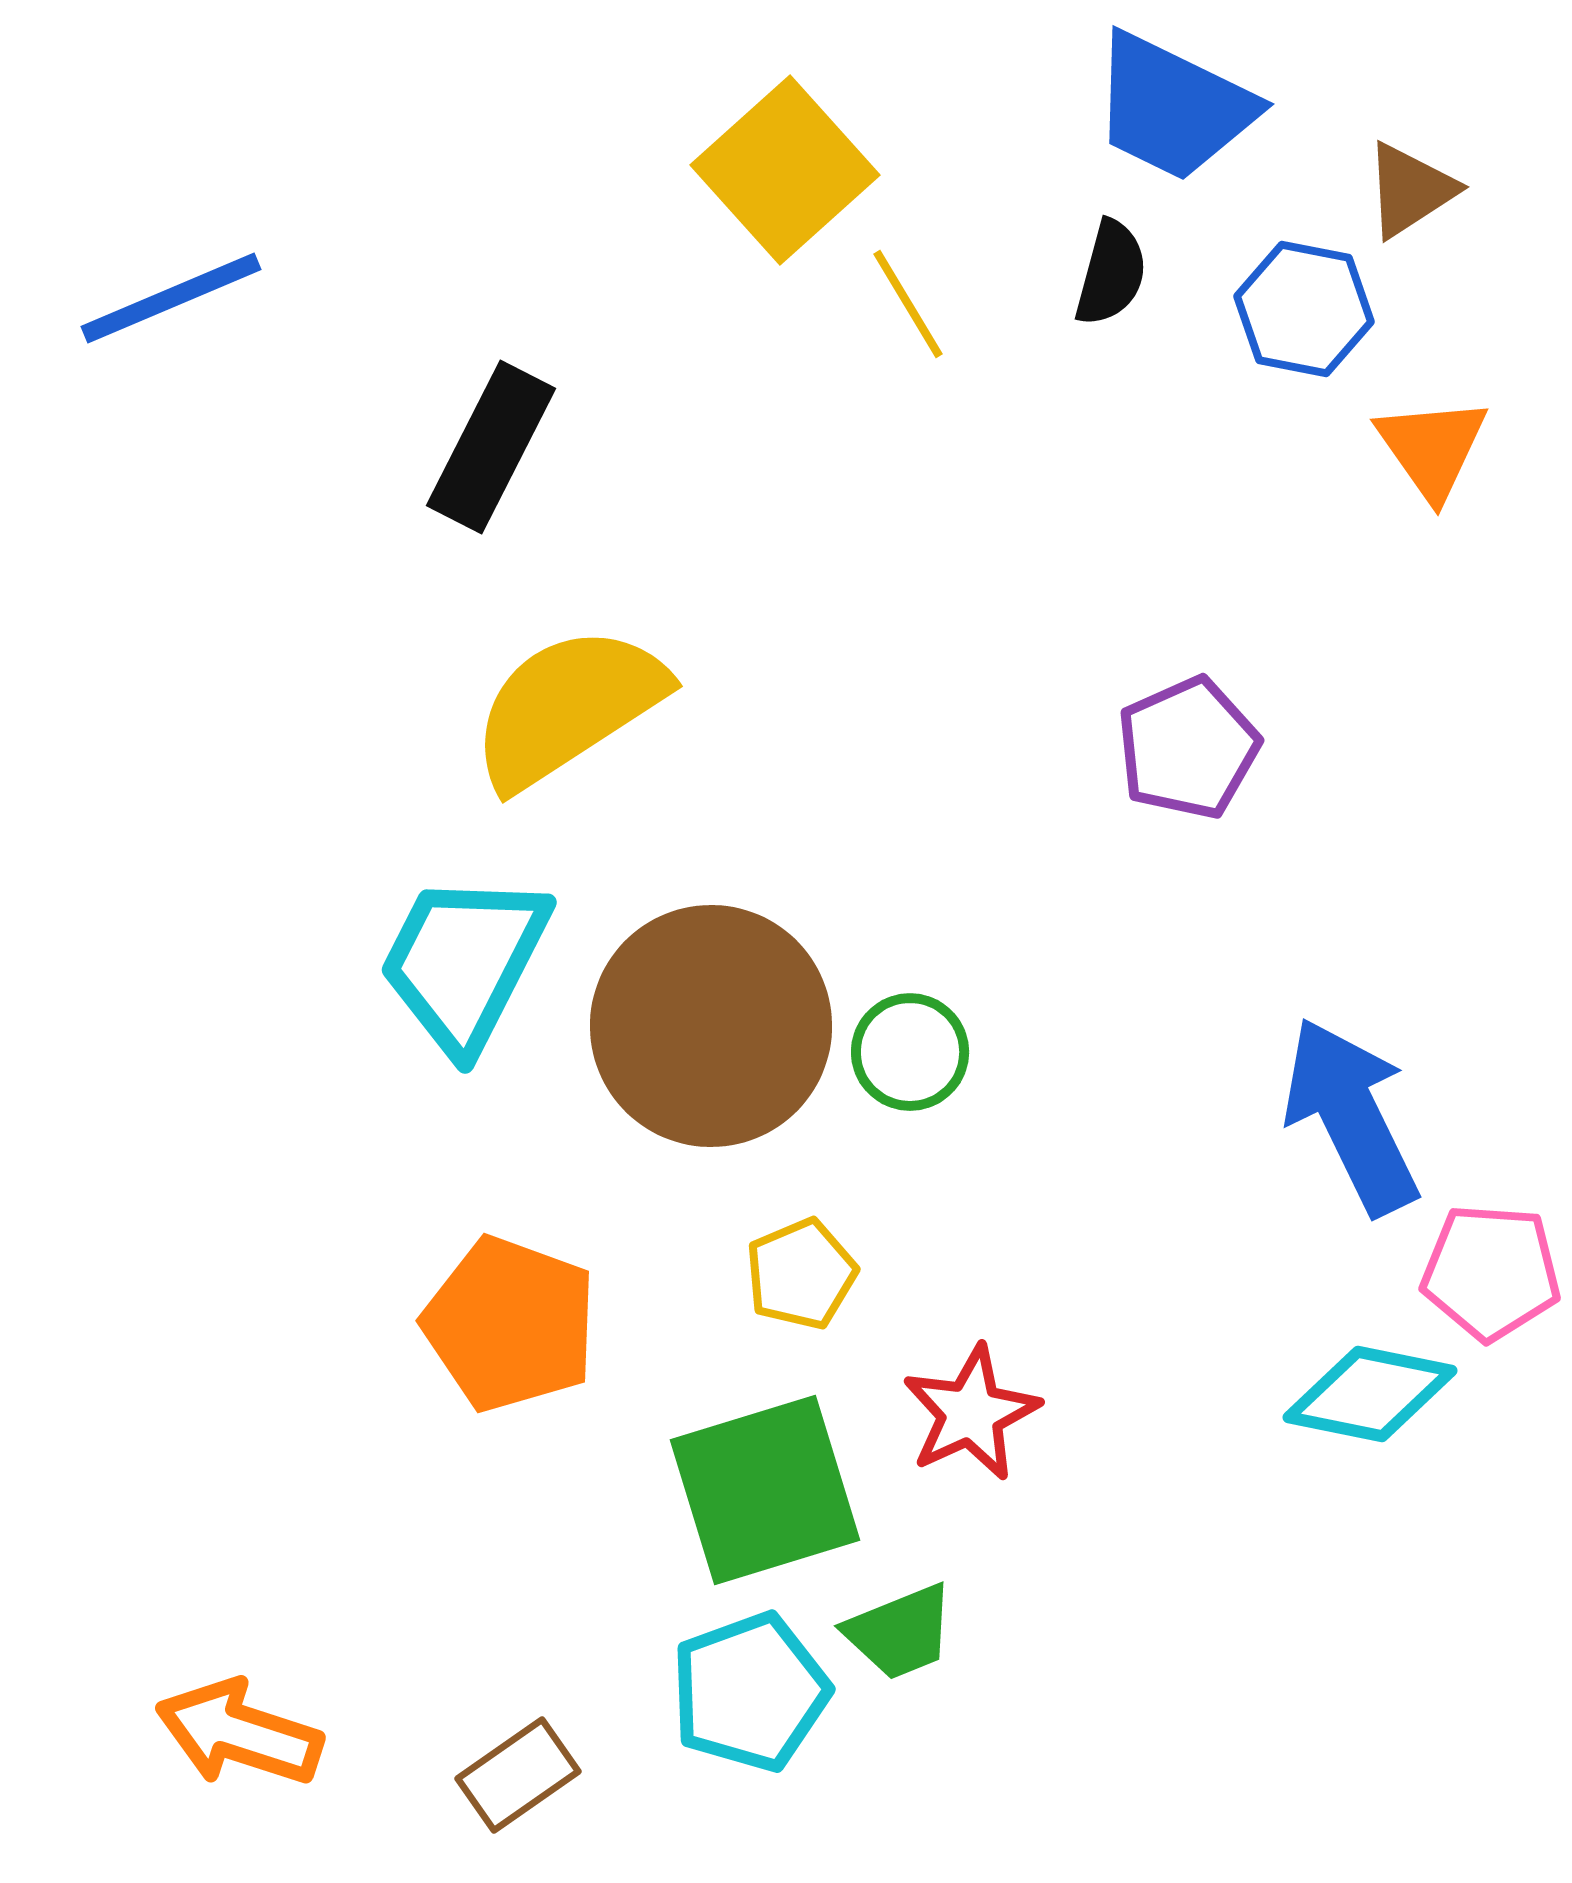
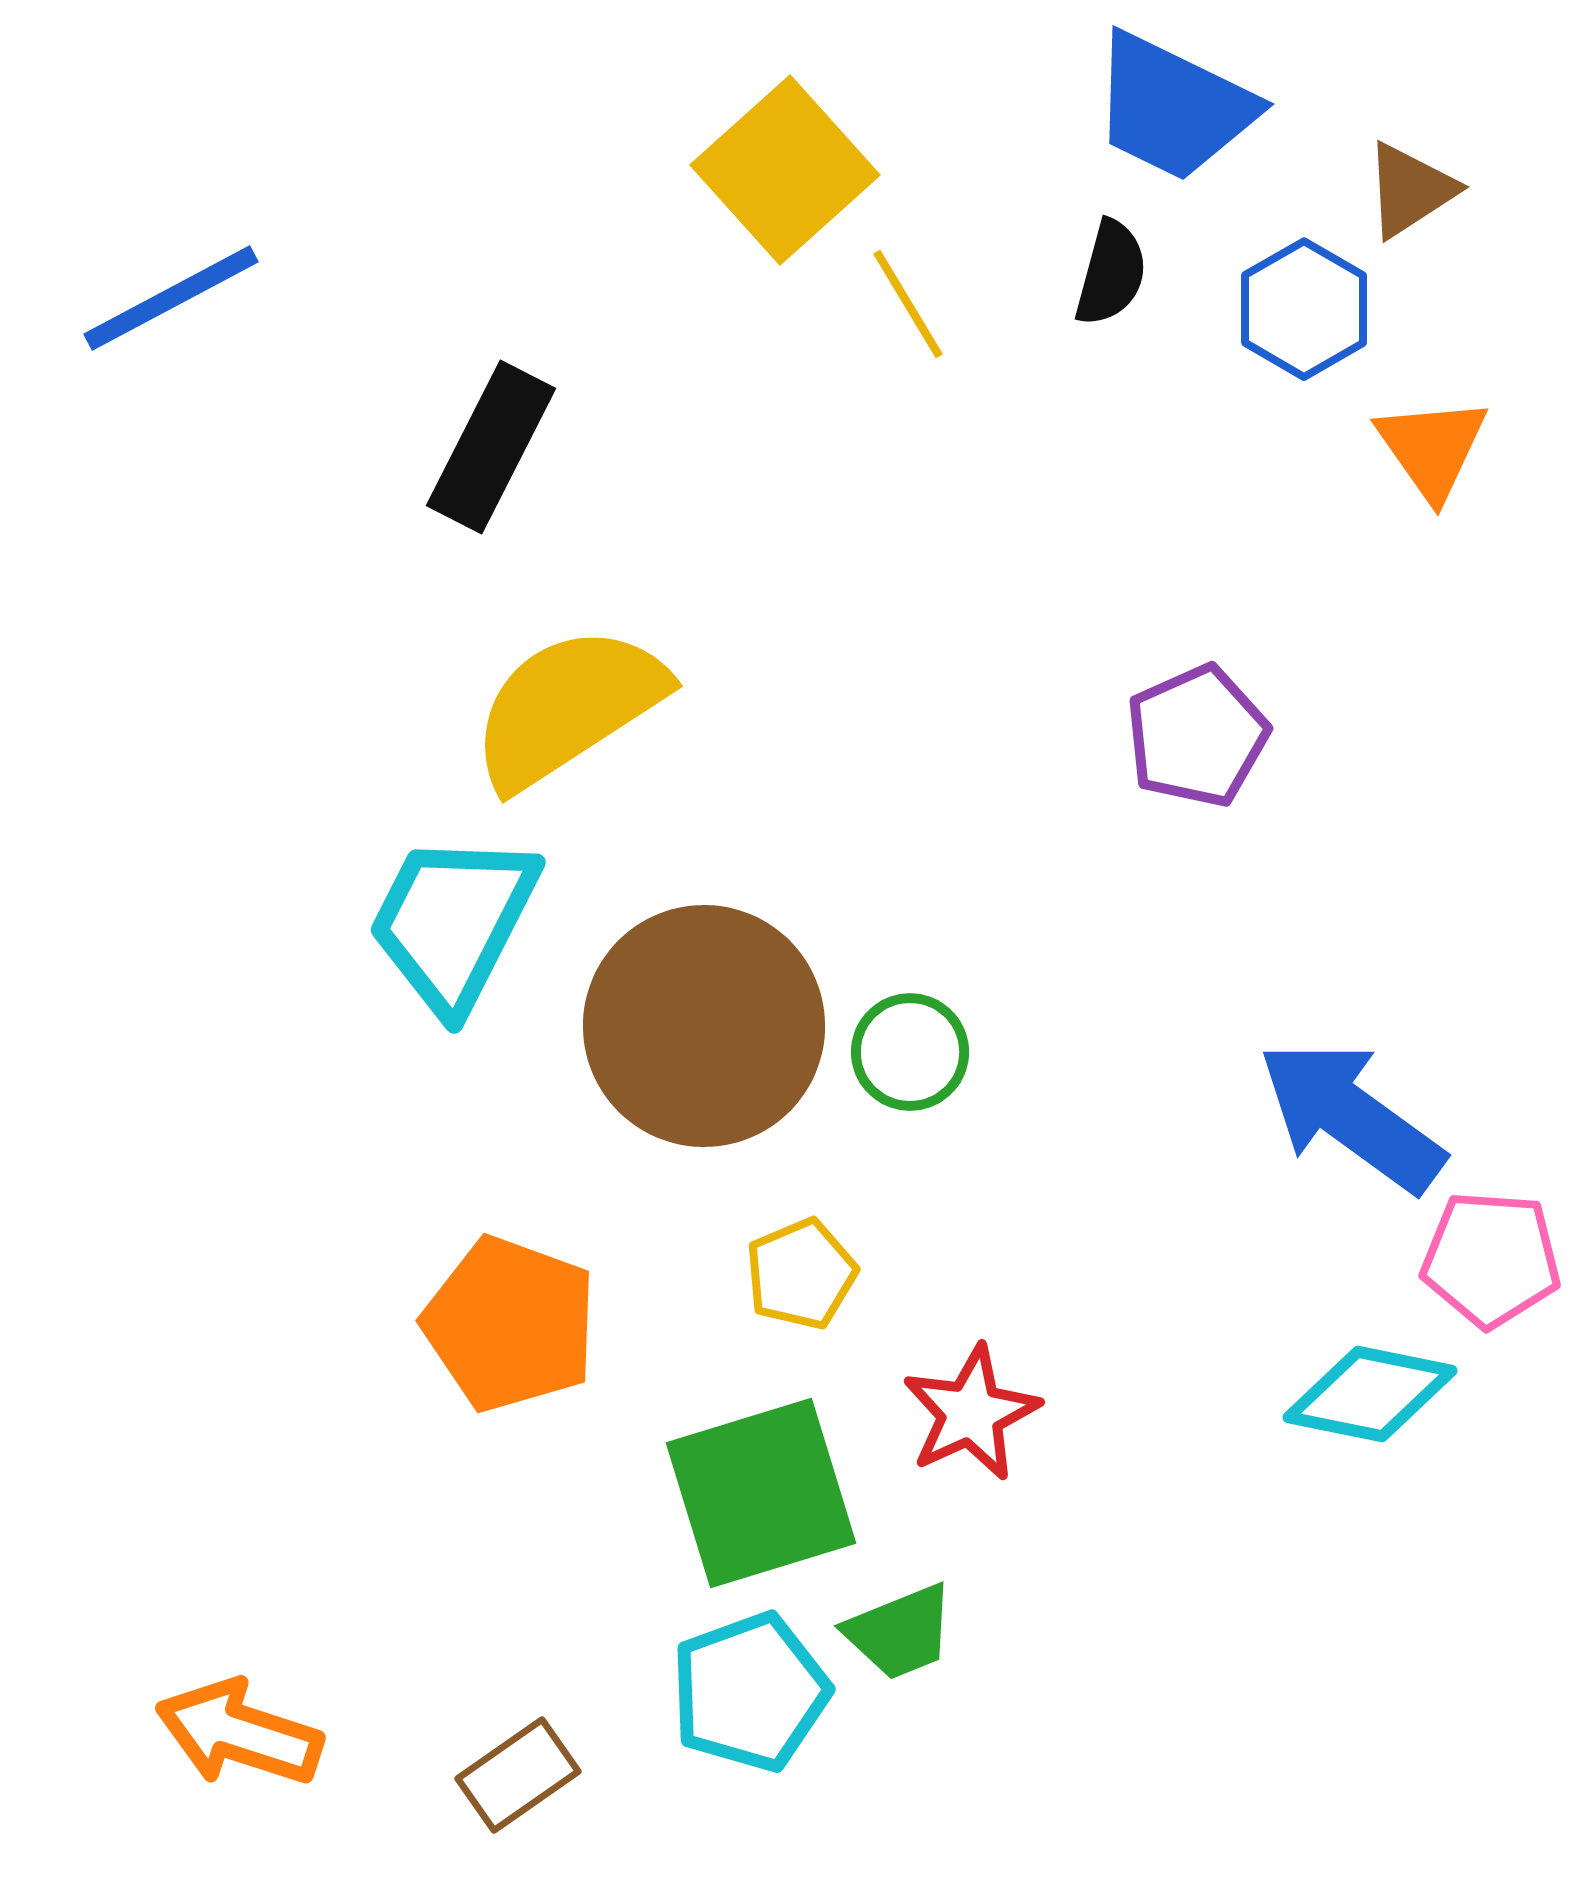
blue line: rotated 5 degrees counterclockwise
blue hexagon: rotated 19 degrees clockwise
purple pentagon: moved 9 px right, 12 px up
cyan trapezoid: moved 11 px left, 40 px up
brown circle: moved 7 px left
blue arrow: rotated 28 degrees counterclockwise
pink pentagon: moved 13 px up
green square: moved 4 px left, 3 px down
